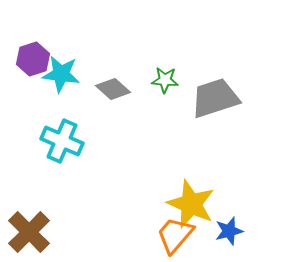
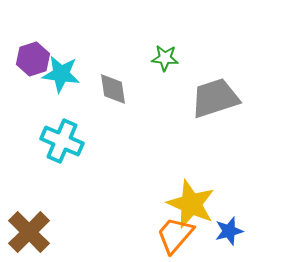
green star: moved 22 px up
gray diamond: rotated 40 degrees clockwise
